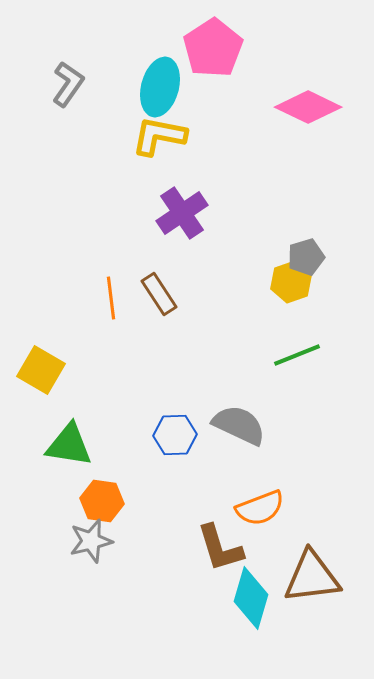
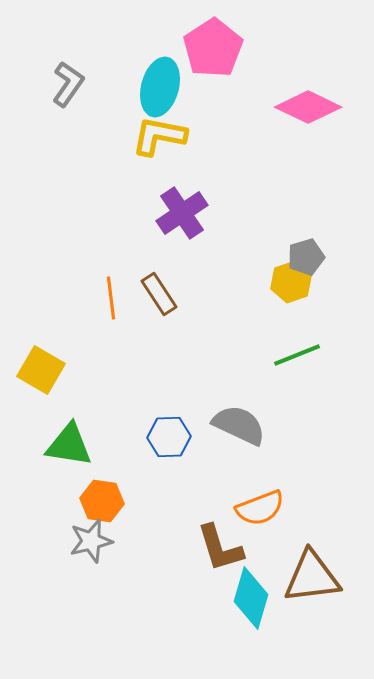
blue hexagon: moved 6 px left, 2 px down
